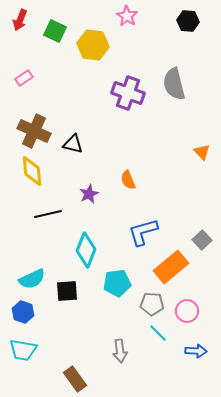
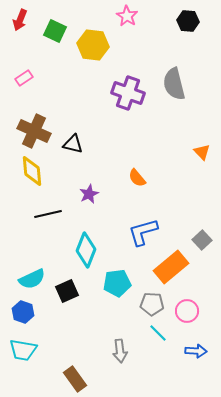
orange semicircle: moved 9 px right, 2 px up; rotated 18 degrees counterclockwise
black square: rotated 20 degrees counterclockwise
